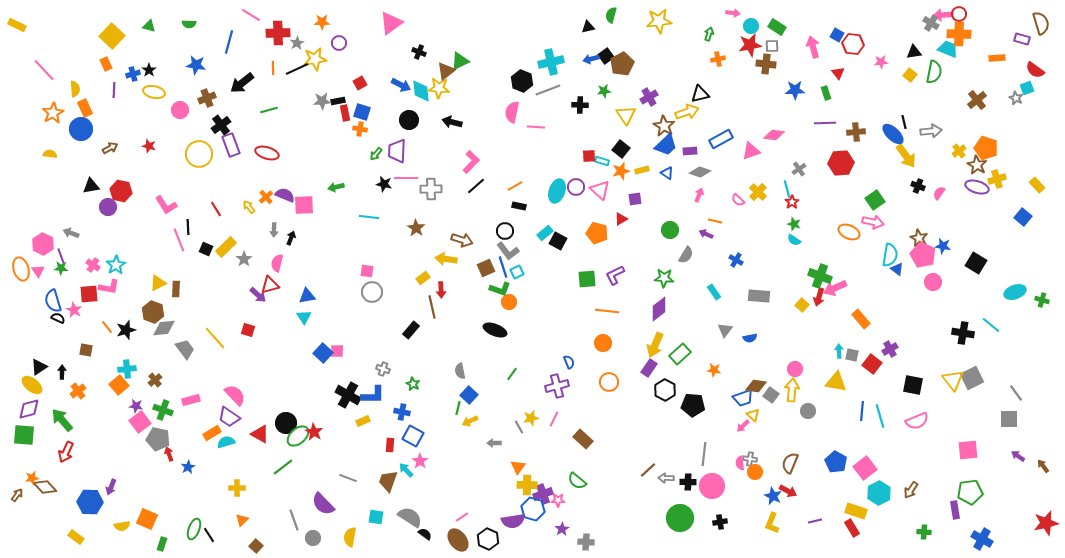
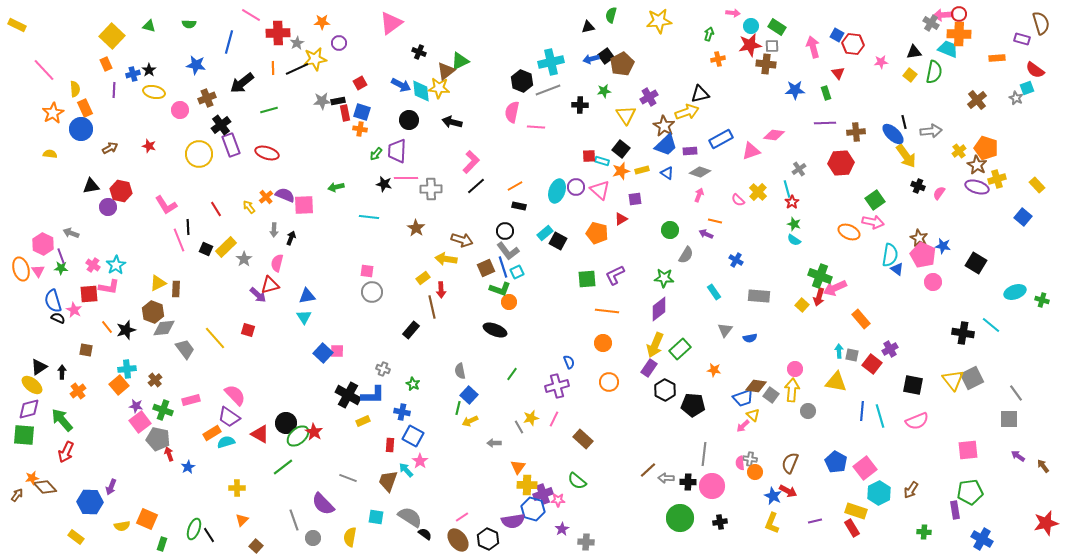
green rectangle at (680, 354): moved 5 px up
